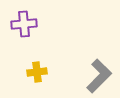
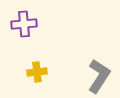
gray L-shape: rotated 12 degrees counterclockwise
